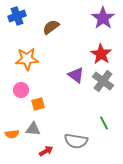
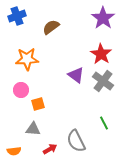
orange semicircle: moved 2 px right, 17 px down
gray semicircle: rotated 55 degrees clockwise
red arrow: moved 4 px right, 2 px up
